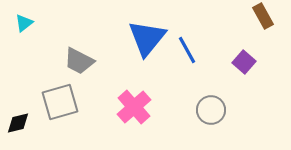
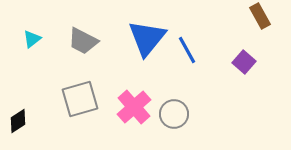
brown rectangle: moved 3 px left
cyan triangle: moved 8 px right, 16 px down
gray trapezoid: moved 4 px right, 20 px up
gray square: moved 20 px right, 3 px up
gray circle: moved 37 px left, 4 px down
black diamond: moved 2 px up; rotated 20 degrees counterclockwise
